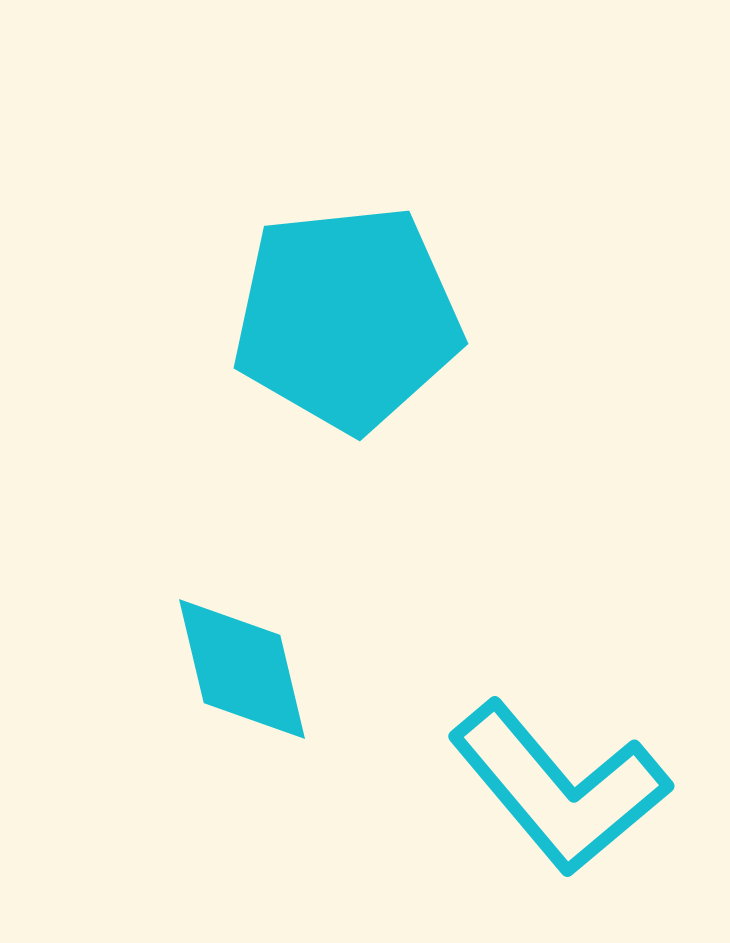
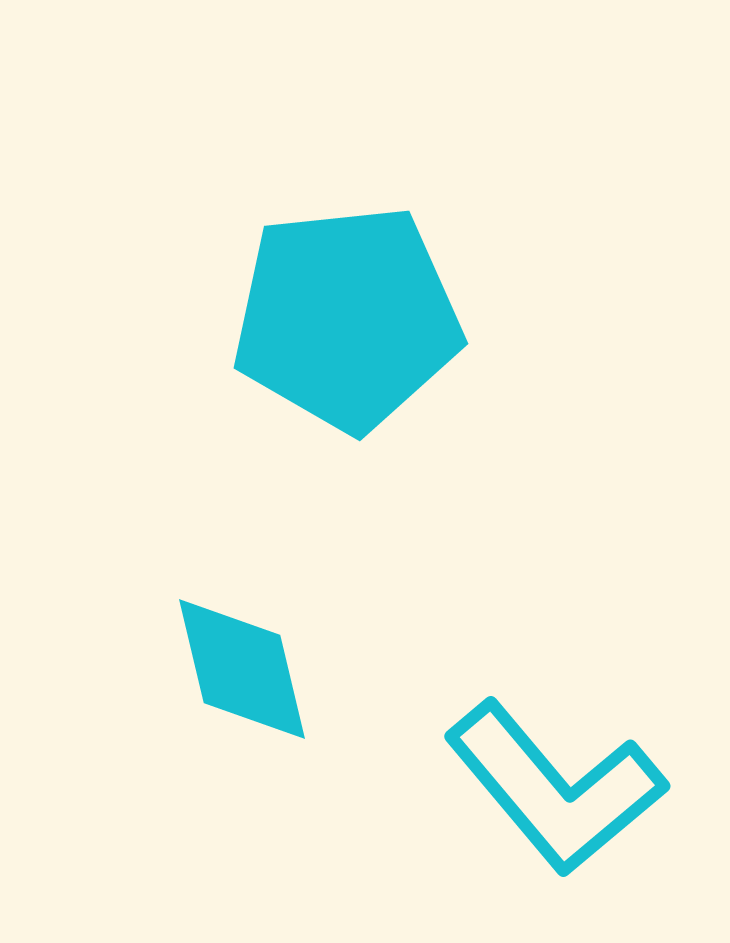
cyan L-shape: moved 4 px left
